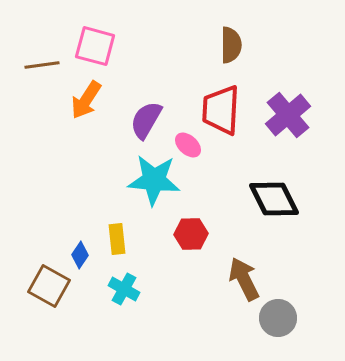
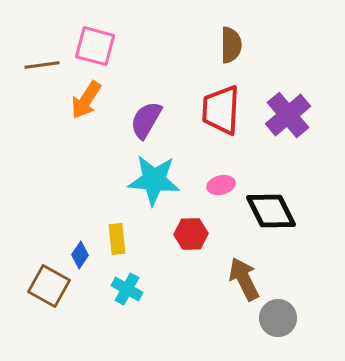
pink ellipse: moved 33 px right, 40 px down; rotated 56 degrees counterclockwise
black diamond: moved 3 px left, 12 px down
cyan cross: moved 3 px right
